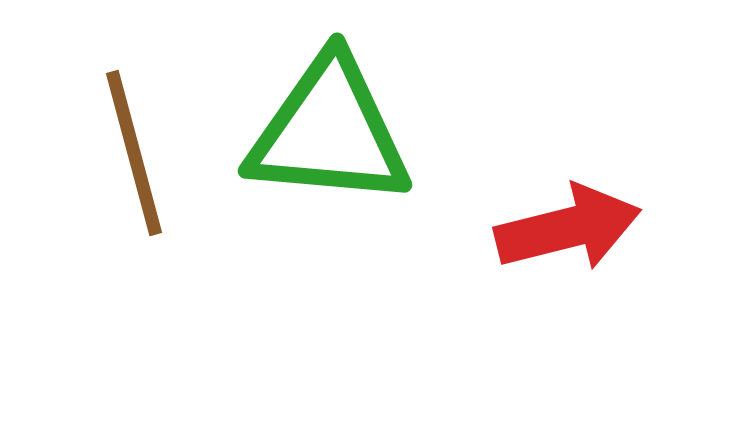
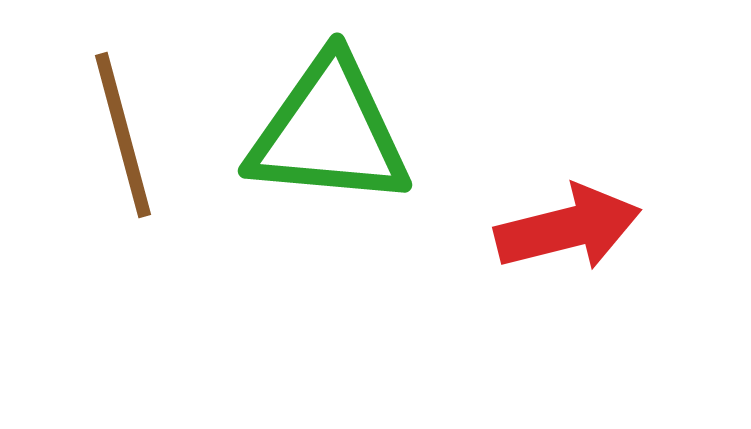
brown line: moved 11 px left, 18 px up
